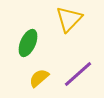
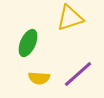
yellow triangle: moved 1 px right, 1 px up; rotated 28 degrees clockwise
yellow semicircle: rotated 135 degrees counterclockwise
